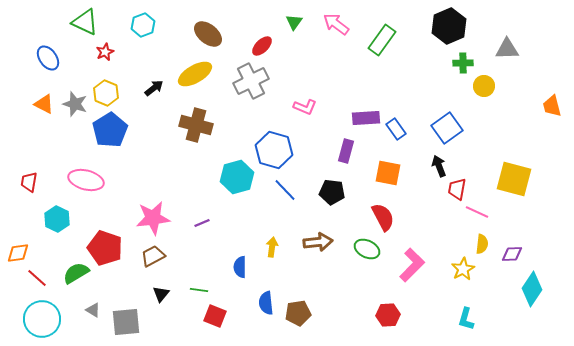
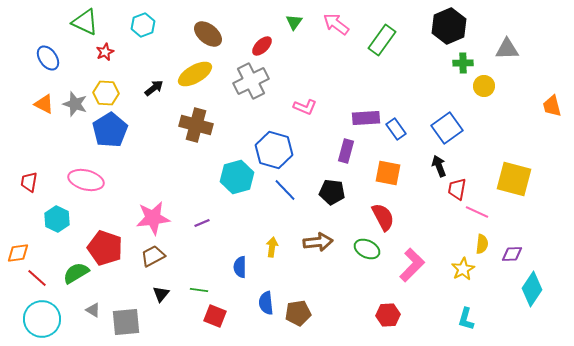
yellow hexagon at (106, 93): rotated 20 degrees counterclockwise
